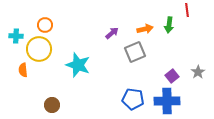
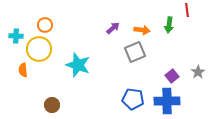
orange arrow: moved 3 px left, 1 px down; rotated 21 degrees clockwise
purple arrow: moved 1 px right, 5 px up
